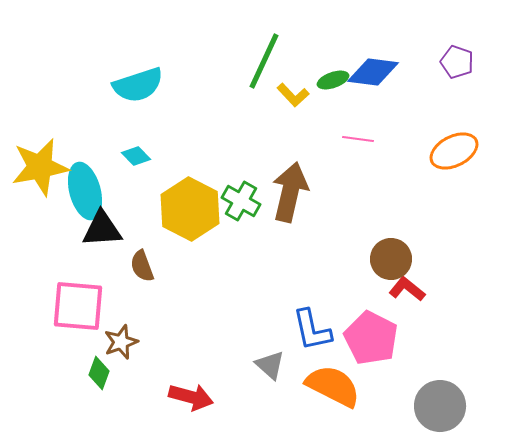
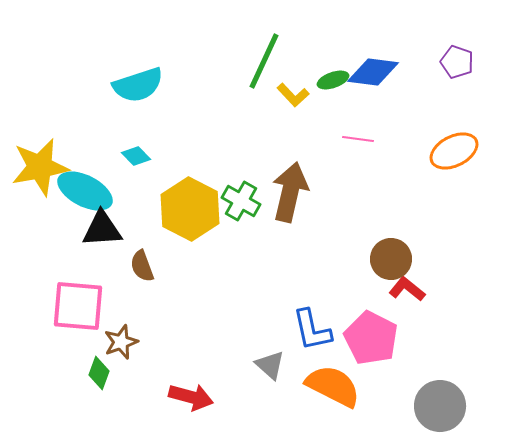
cyan ellipse: rotated 48 degrees counterclockwise
